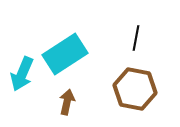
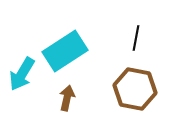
cyan rectangle: moved 3 px up
cyan arrow: rotated 8 degrees clockwise
brown arrow: moved 4 px up
